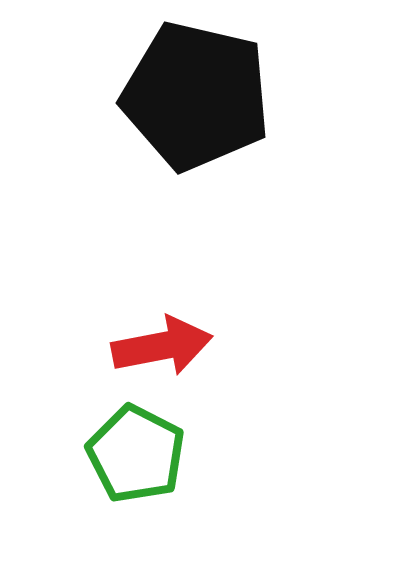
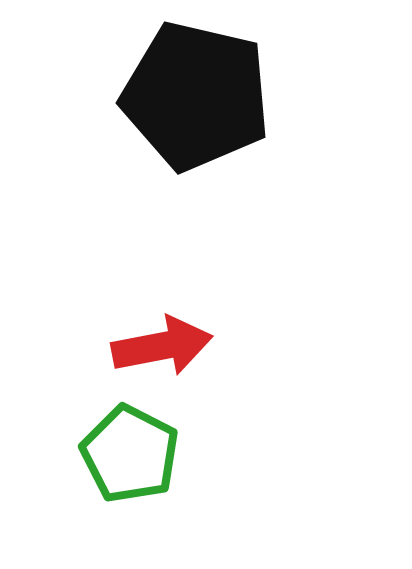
green pentagon: moved 6 px left
